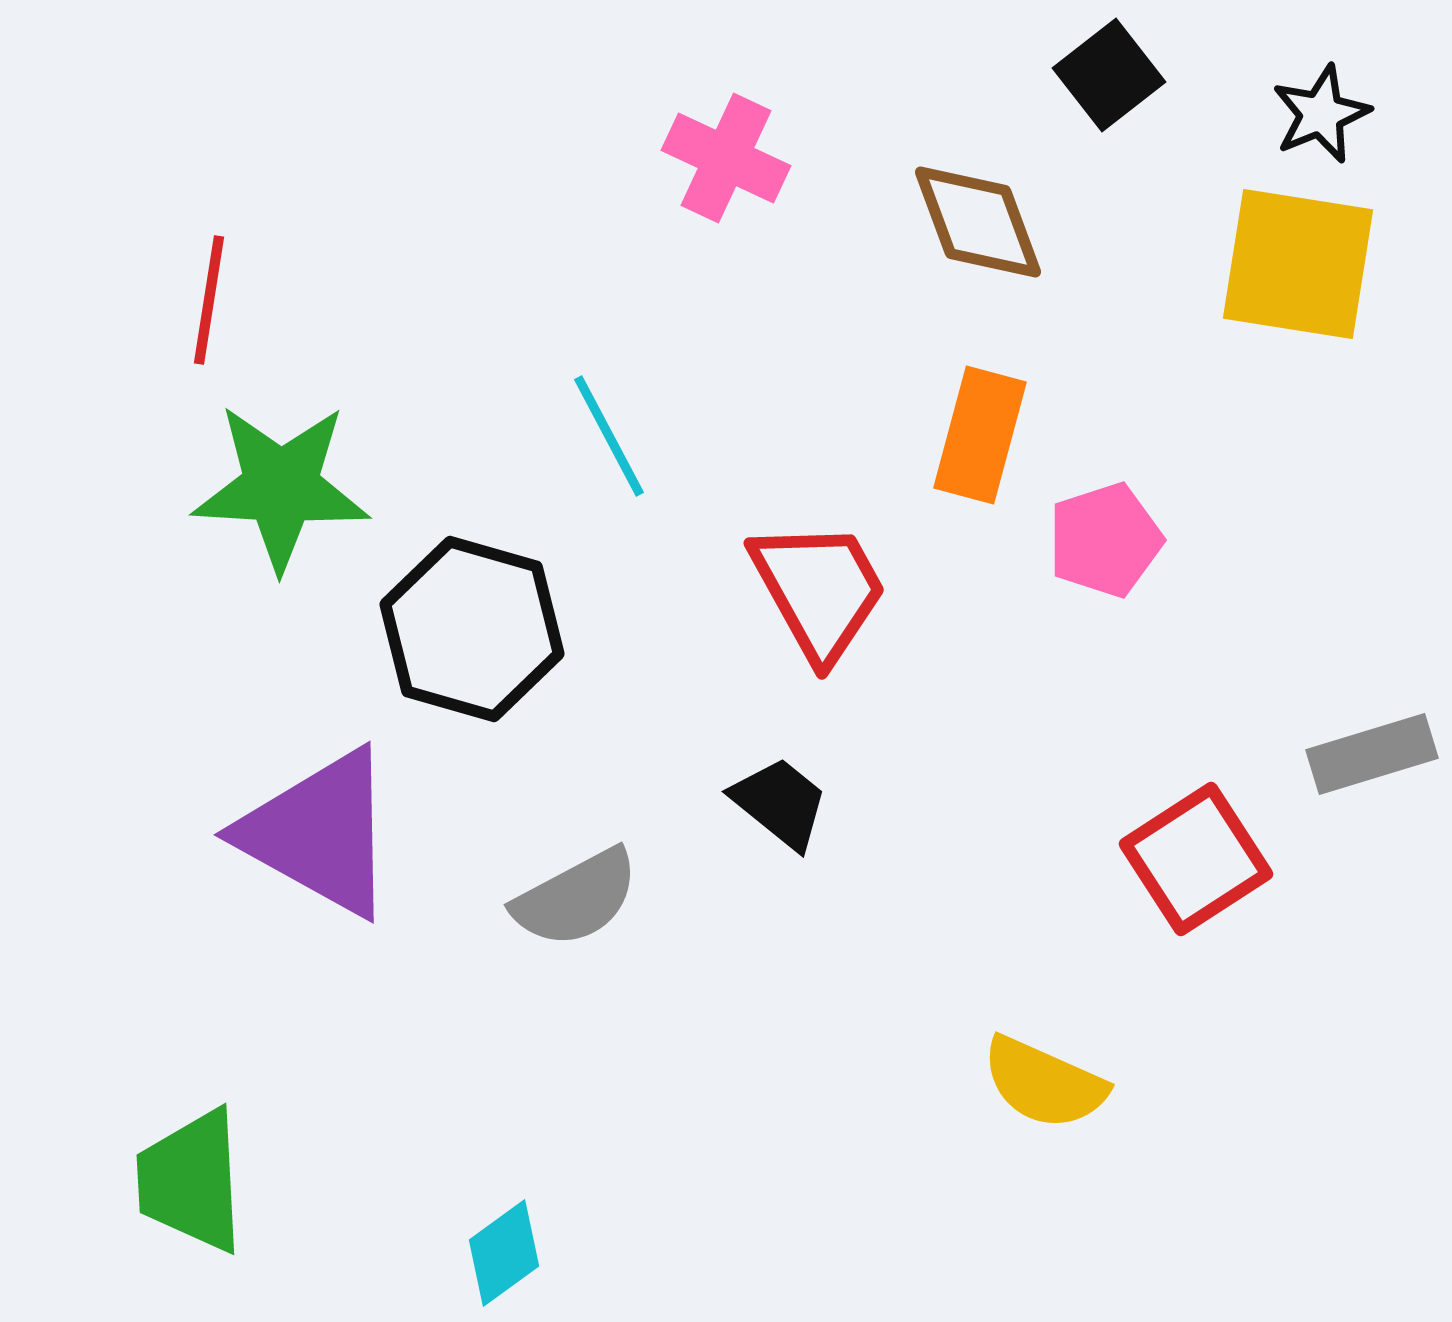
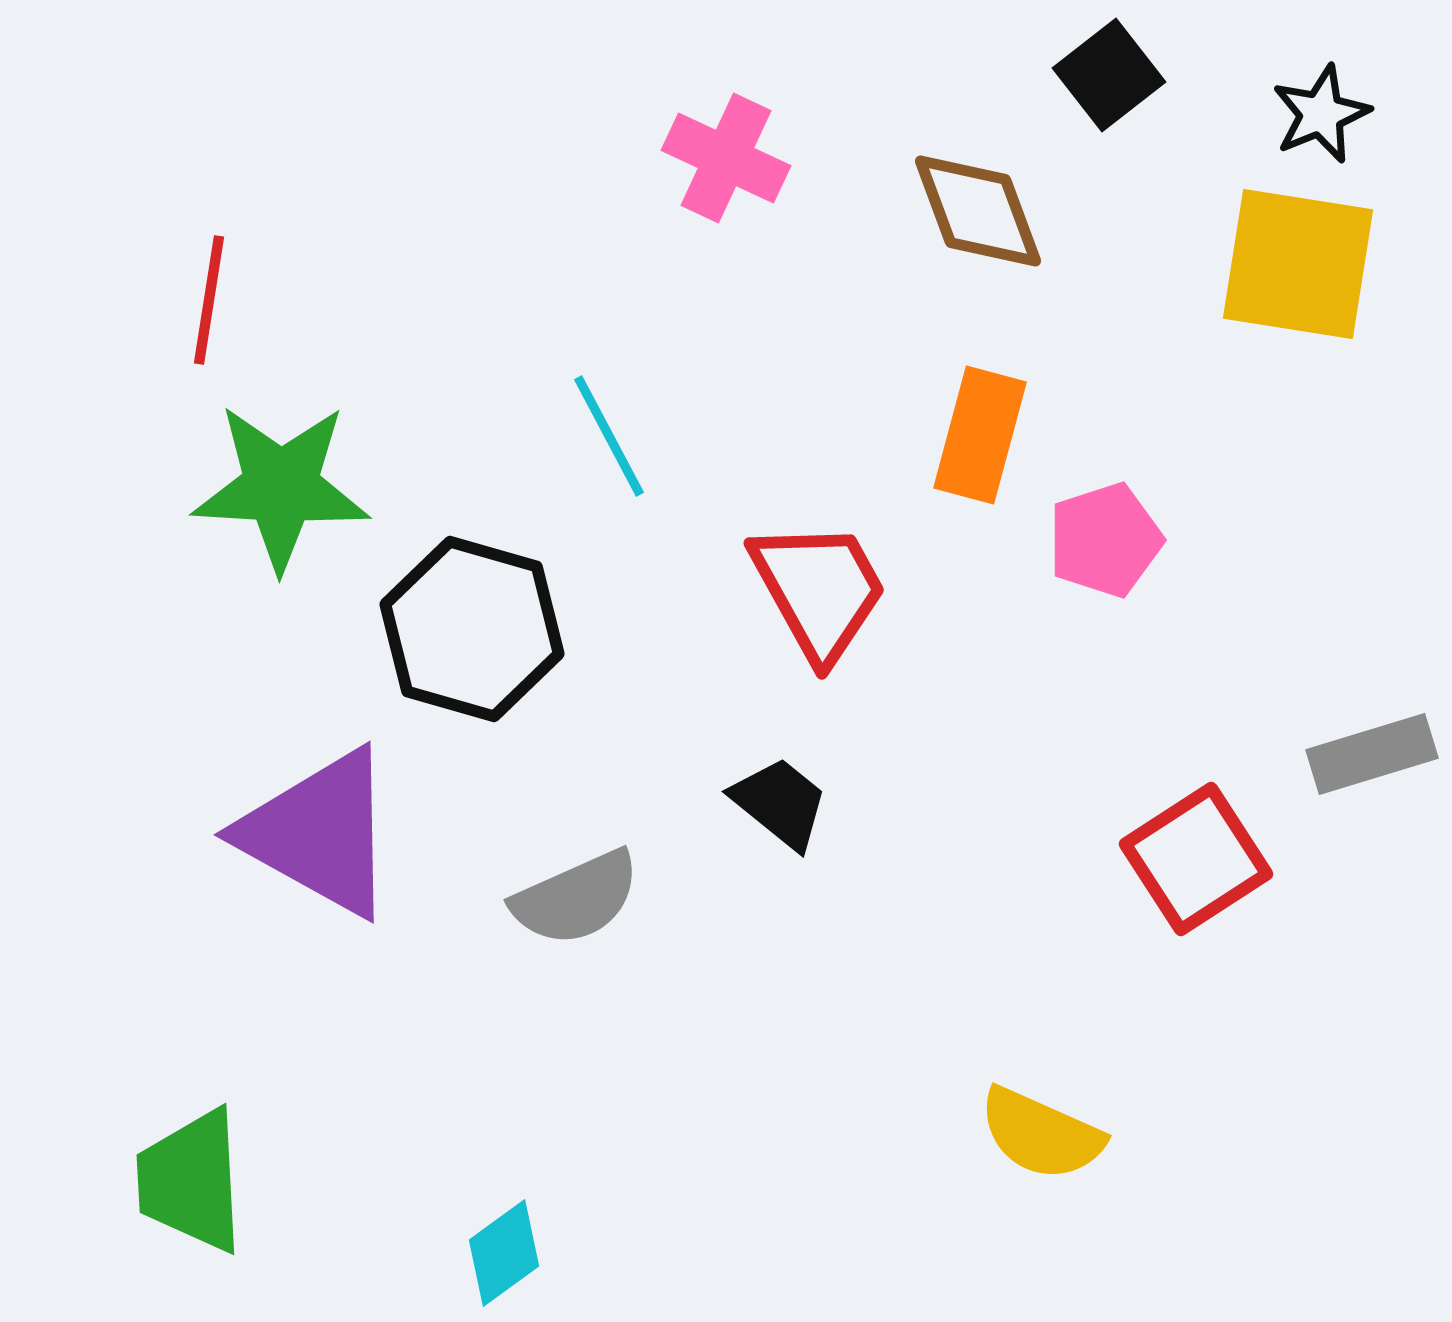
brown diamond: moved 11 px up
gray semicircle: rotated 4 degrees clockwise
yellow semicircle: moved 3 px left, 51 px down
